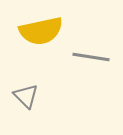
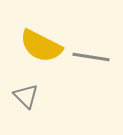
yellow semicircle: moved 15 px down; rotated 39 degrees clockwise
